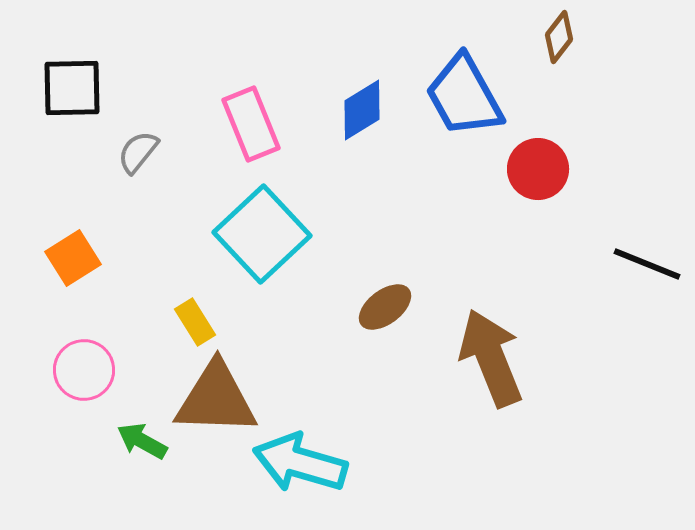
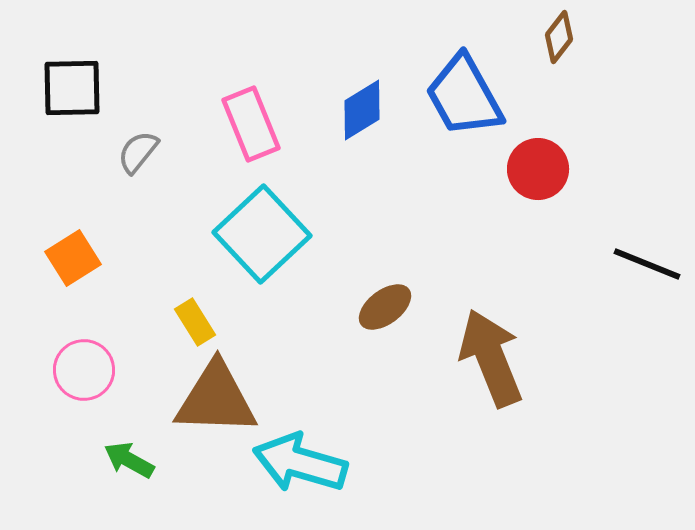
green arrow: moved 13 px left, 19 px down
